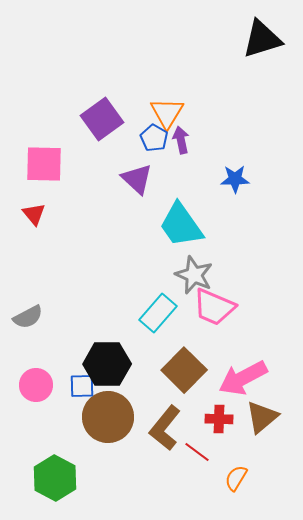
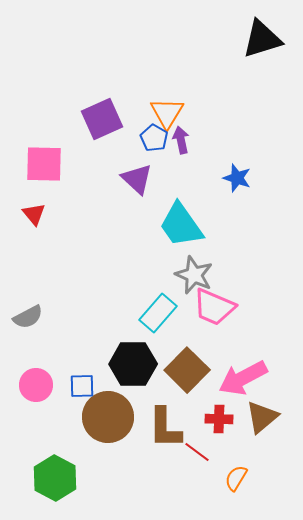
purple square: rotated 12 degrees clockwise
blue star: moved 2 px right, 1 px up; rotated 20 degrees clockwise
black hexagon: moved 26 px right
brown square: moved 3 px right
brown L-shape: rotated 39 degrees counterclockwise
